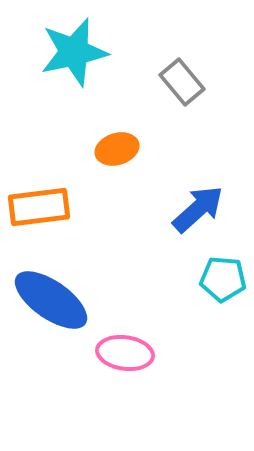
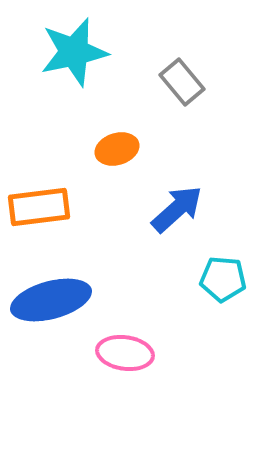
blue arrow: moved 21 px left
blue ellipse: rotated 50 degrees counterclockwise
